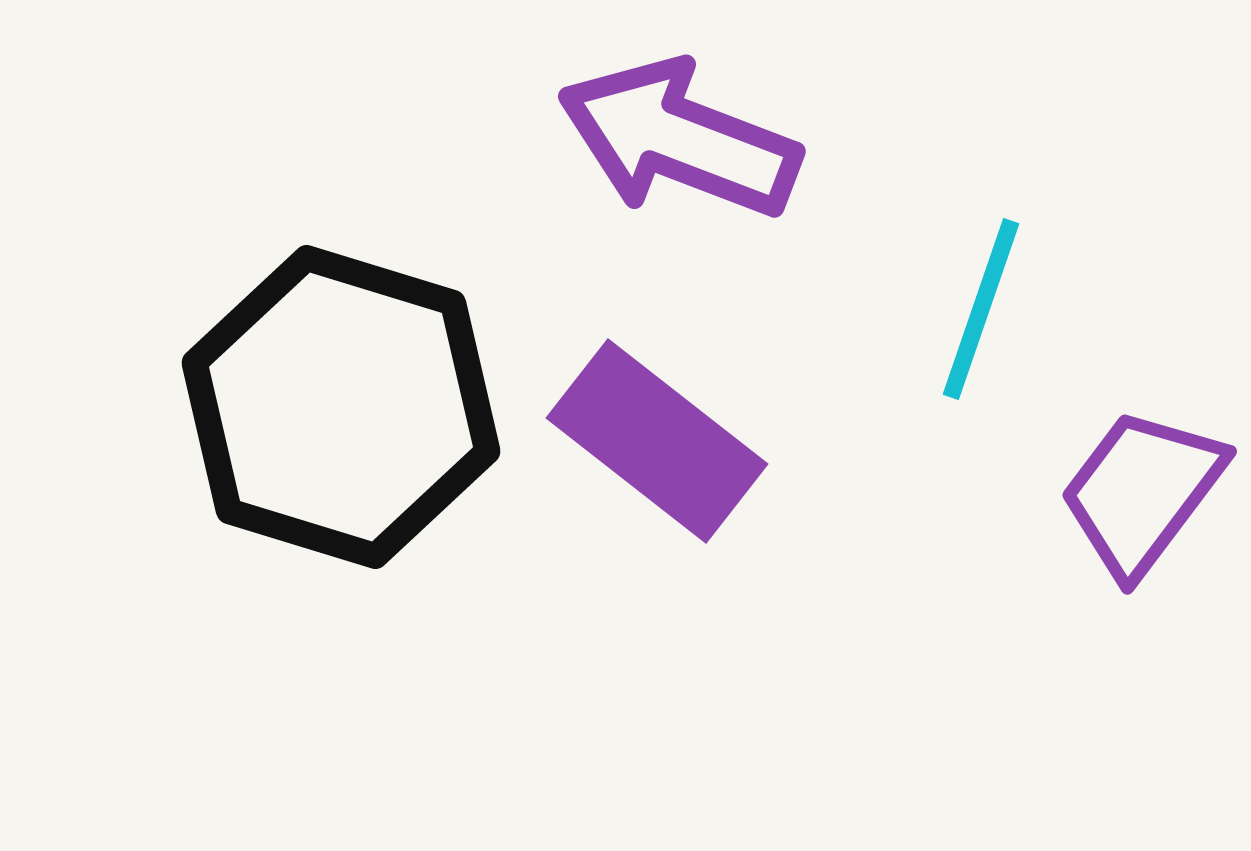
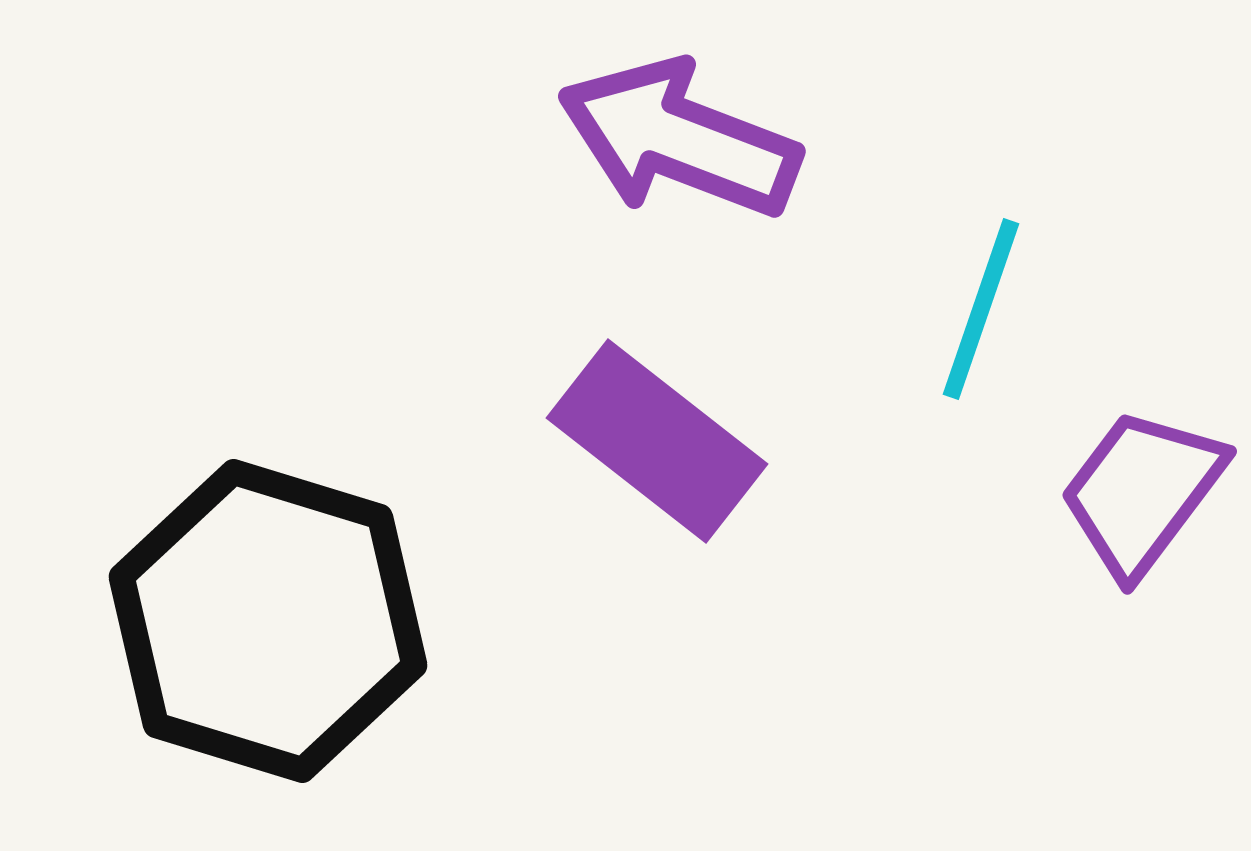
black hexagon: moved 73 px left, 214 px down
